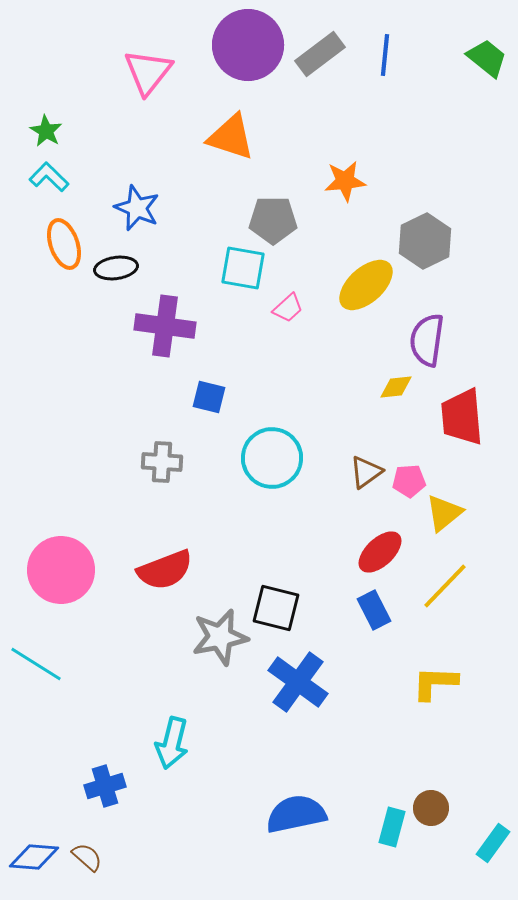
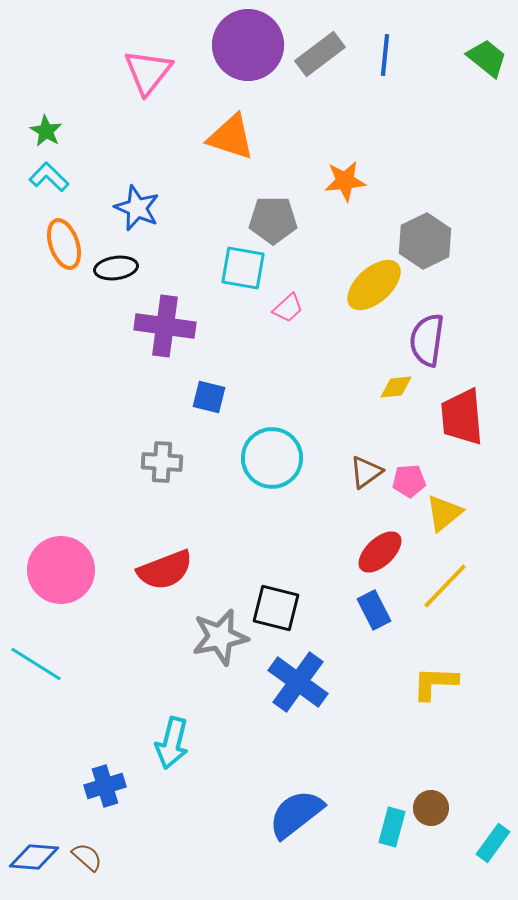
yellow ellipse at (366, 285): moved 8 px right
blue semicircle at (296, 814): rotated 26 degrees counterclockwise
